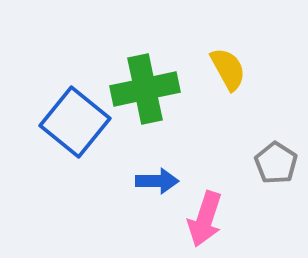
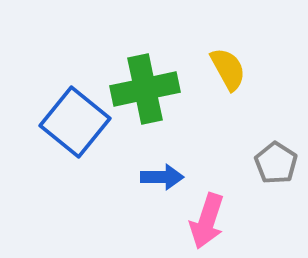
blue arrow: moved 5 px right, 4 px up
pink arrow: moved 2 px right, 2 px down
